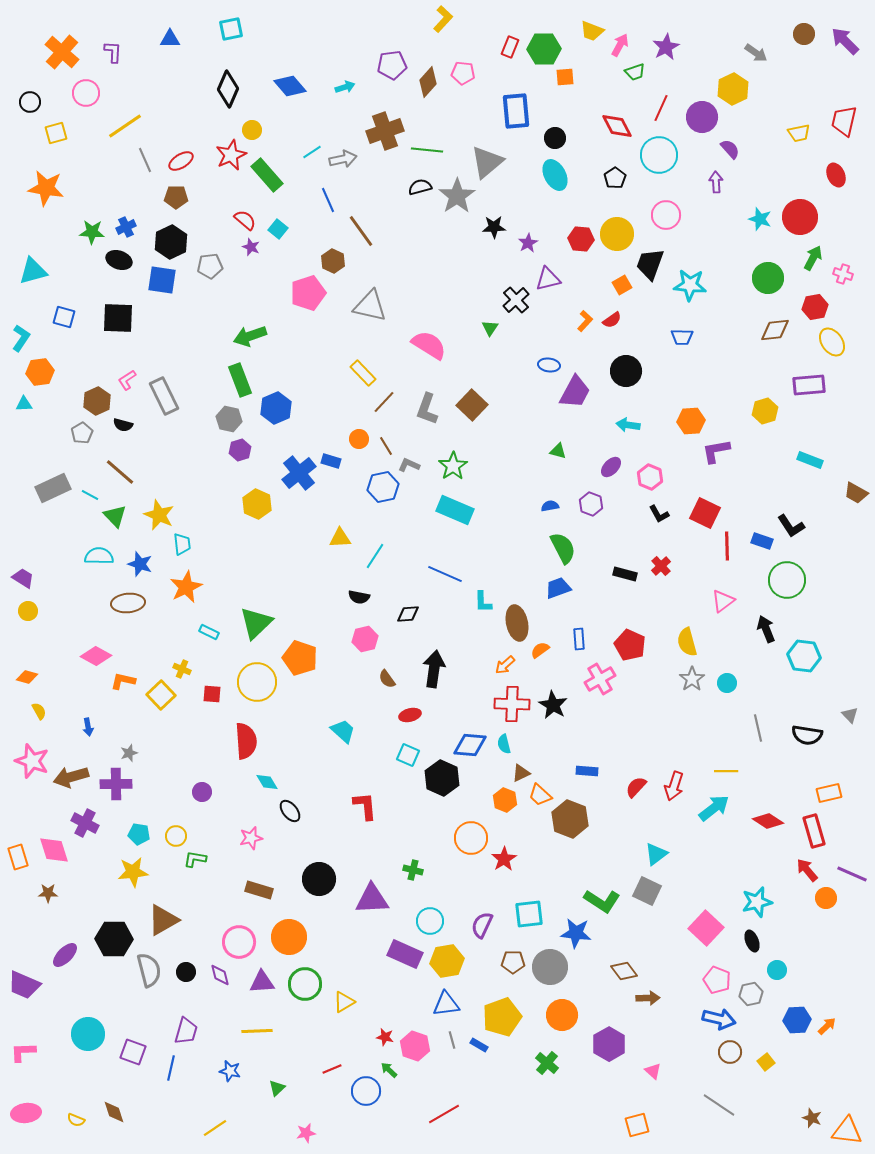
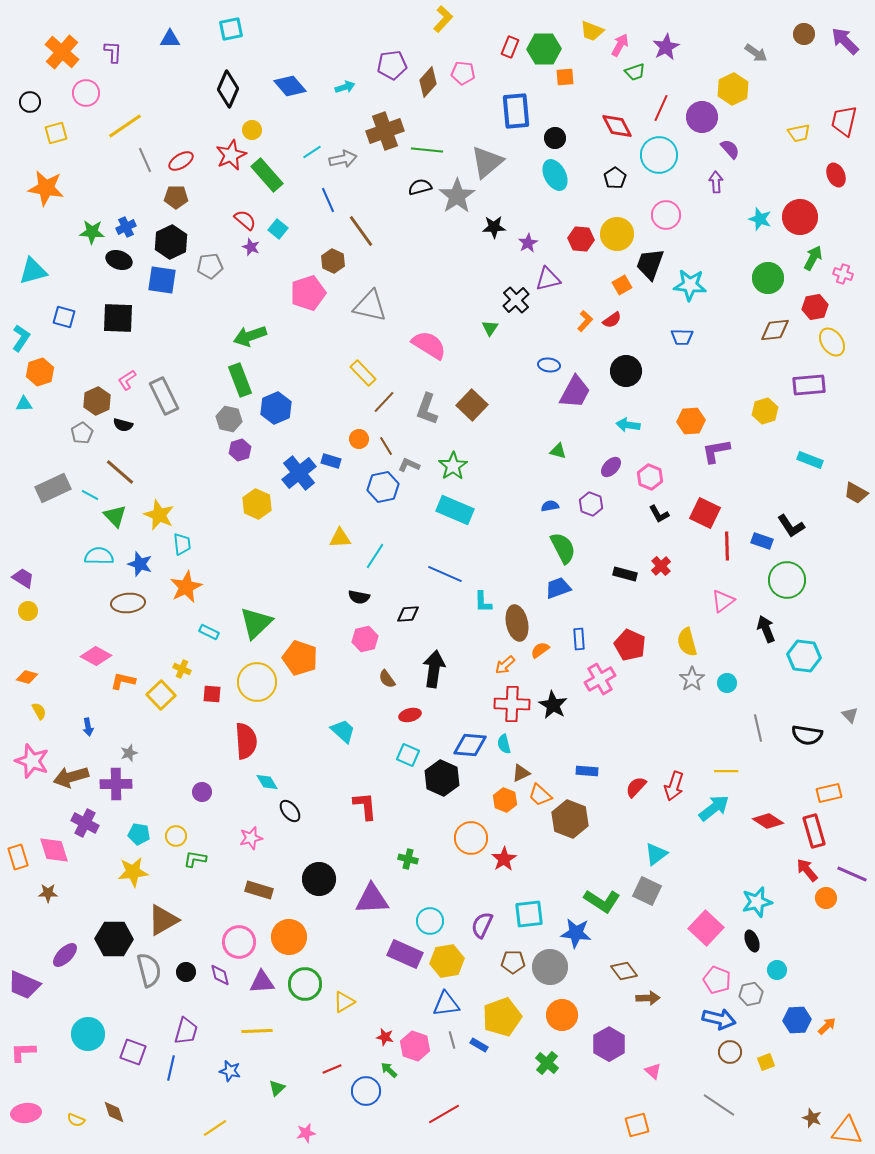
orange hexagon at (40, 372): rotated 12 degrees counterclockwise
green cross at (413, 870): moved 5 px left, 11 px up
yellow square at (766, 1062): rotated 18 degrees clockwise
